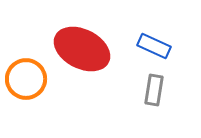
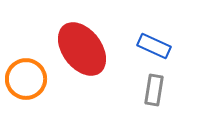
red ellipse: rotated 26 degrees clockwise
